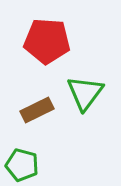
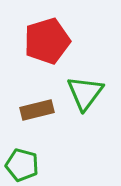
red pentagon: rotated 21 degrees counterclockwise
brown rectangle: rotated 12 degrees clockwise
